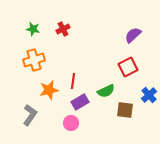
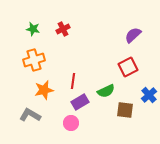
orange star: moved 5 px left
gray L-shape: rotated 95 degrees counterclockwise
